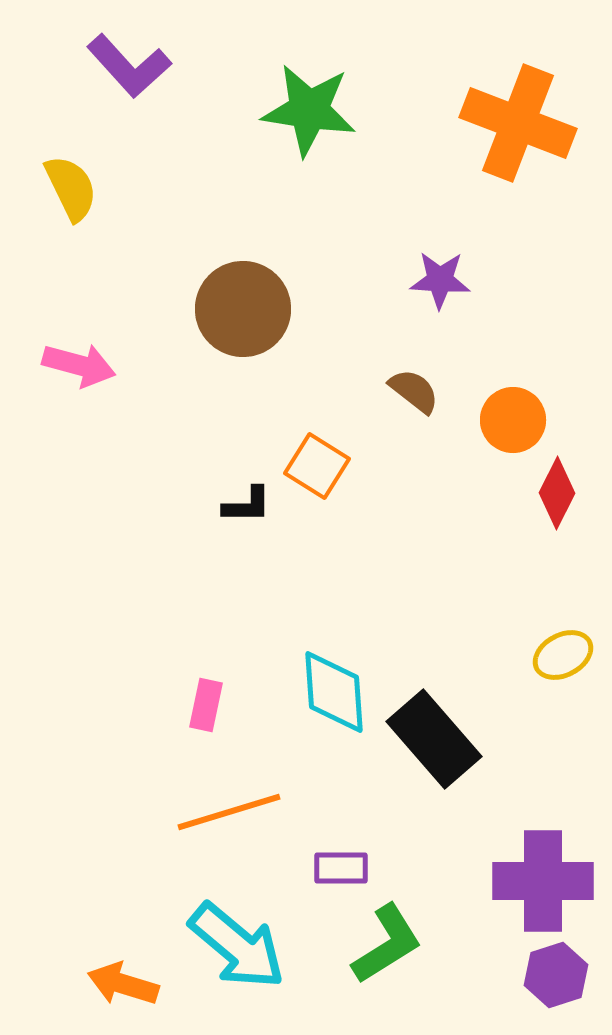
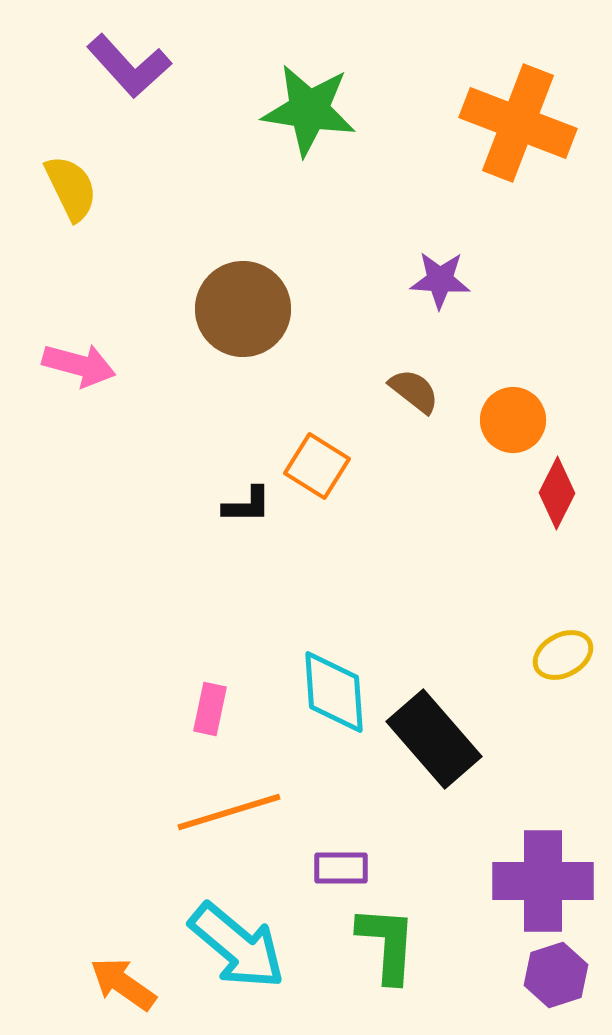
pink rectangle: moved 4 px right, 4 px down
green L-shape: rotated 54 degrees counterclockwise
orange arrow: rotated 18 degrees clockwise
